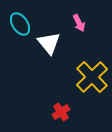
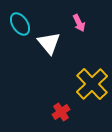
yellow cross: moved 7 px down
